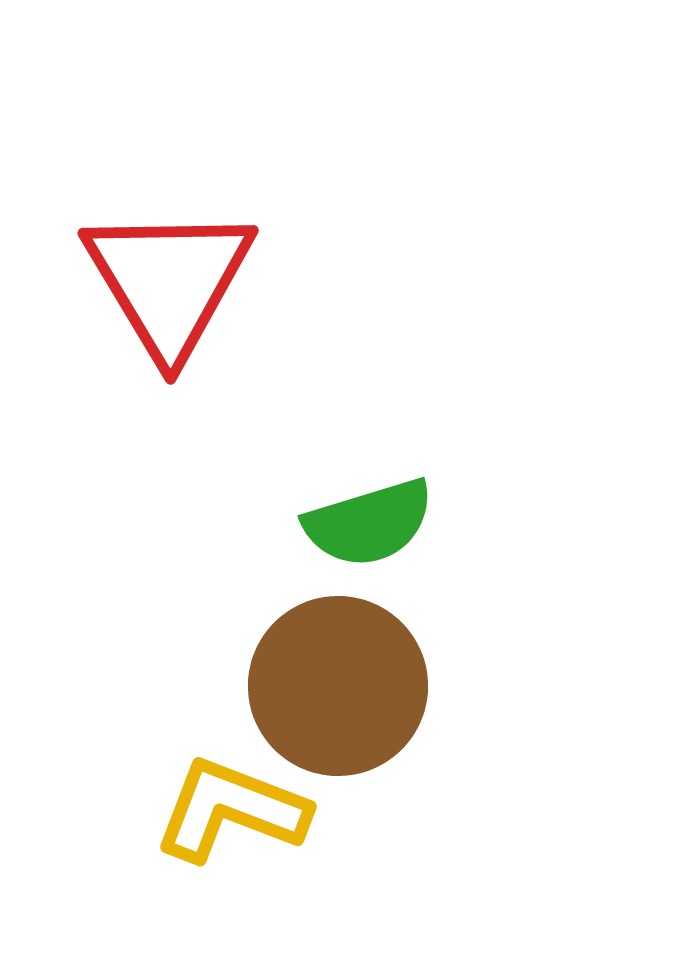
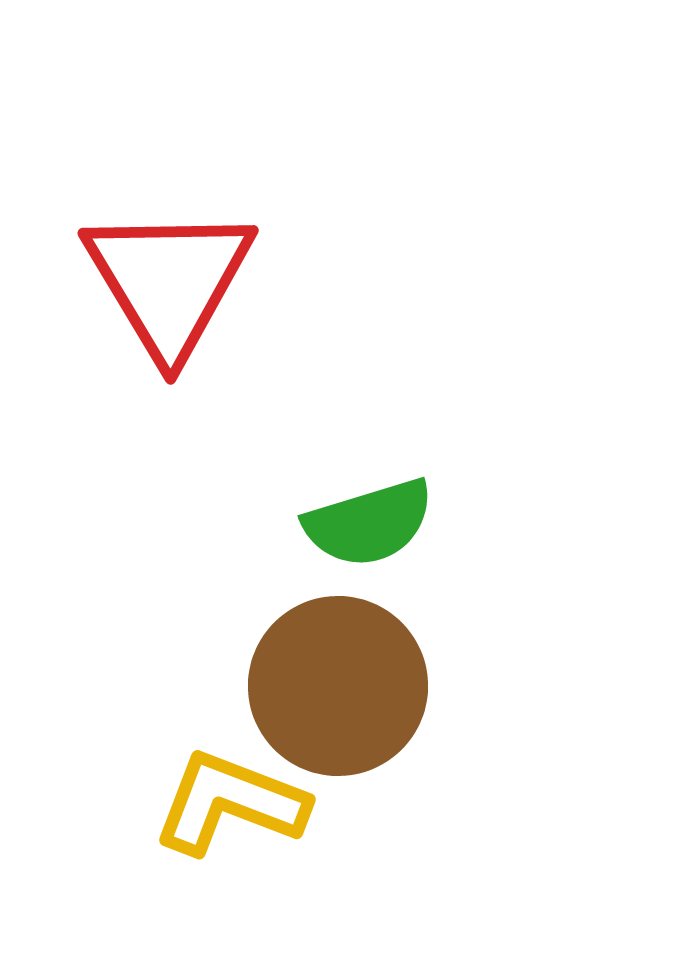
yellow L-shape: moved 1 px left, 7 px up
